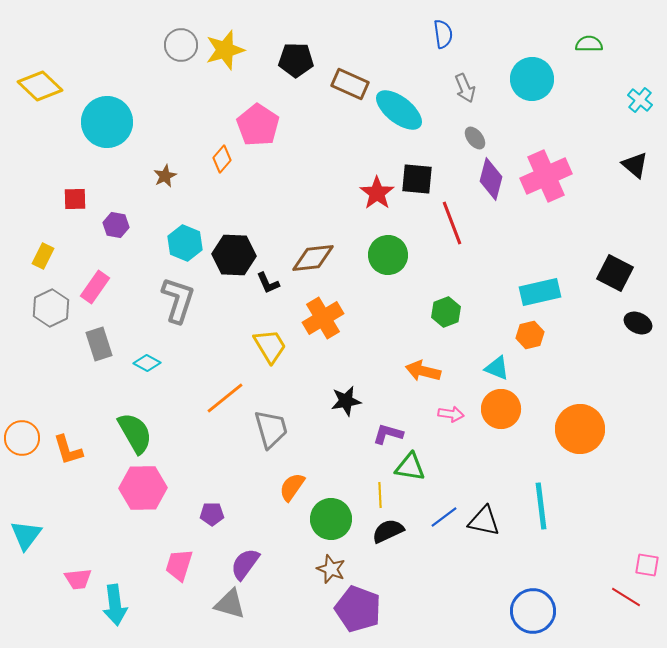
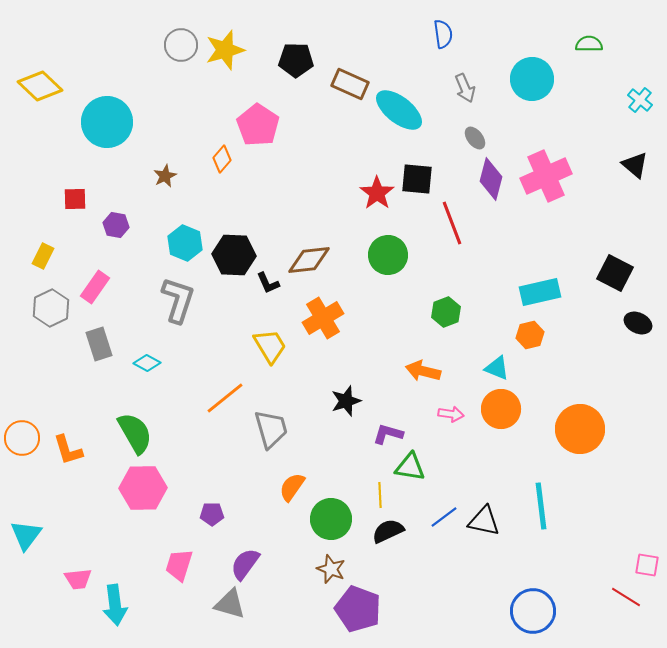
brown diamond at (313, 258): moved 4 px left, 2 px down
black star at (346, 401): rotated 8 degrees counterclockwise
